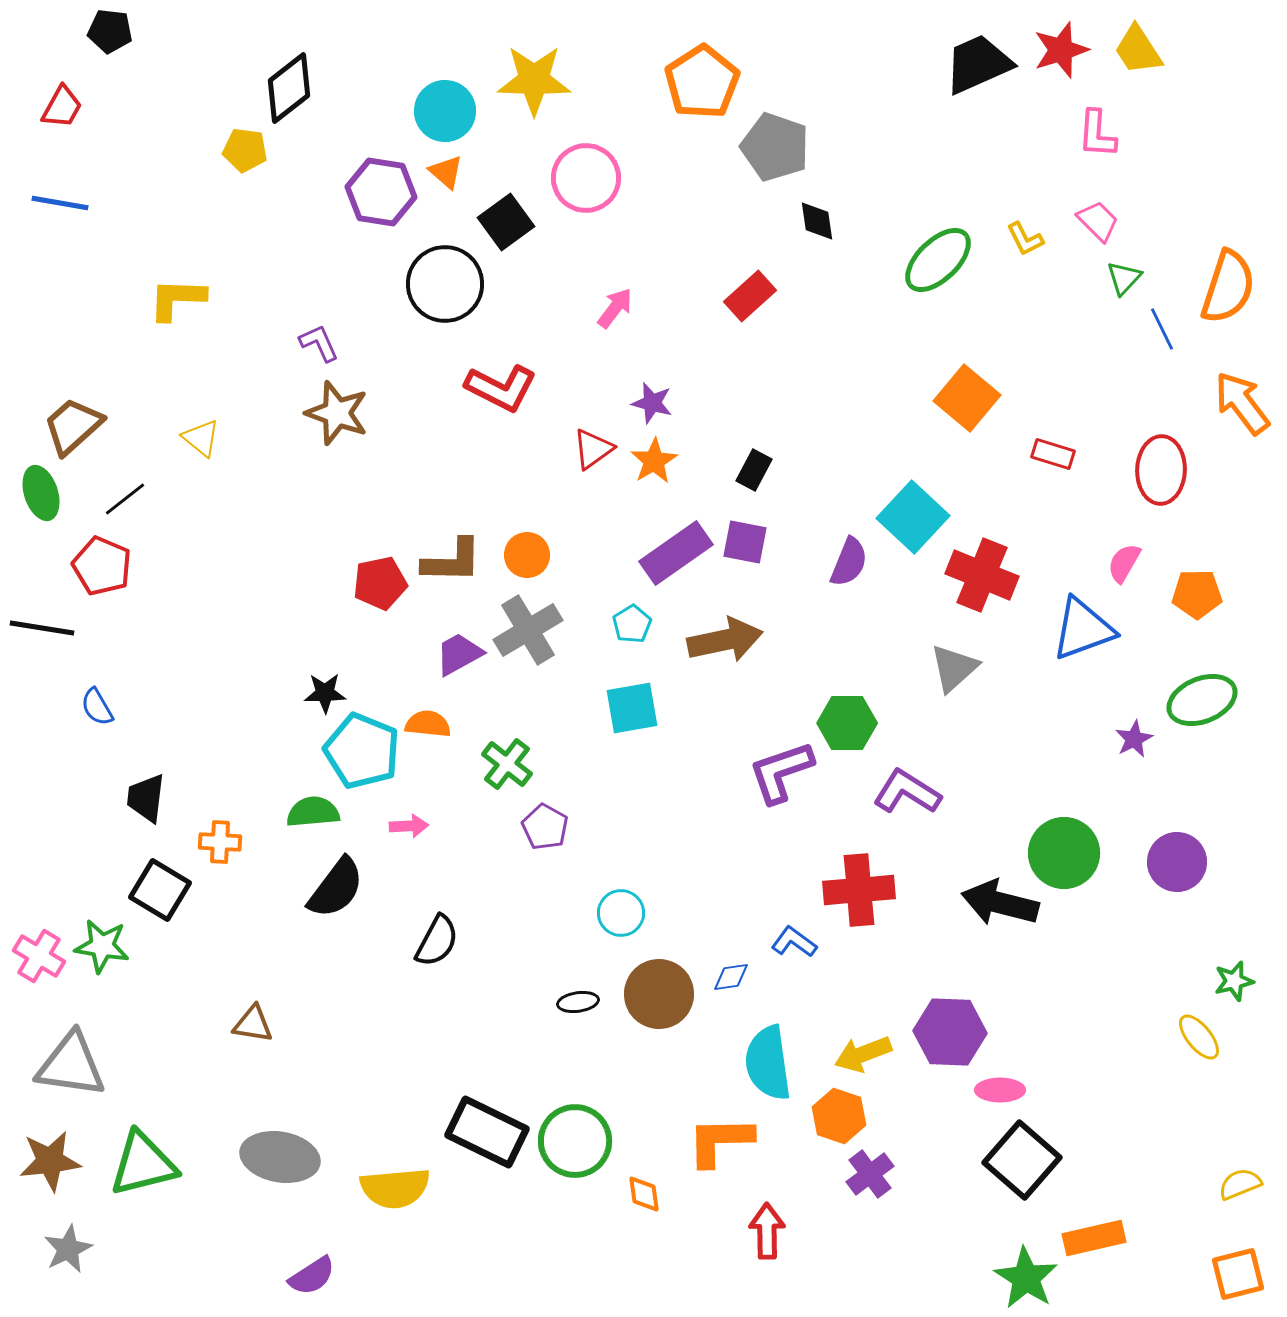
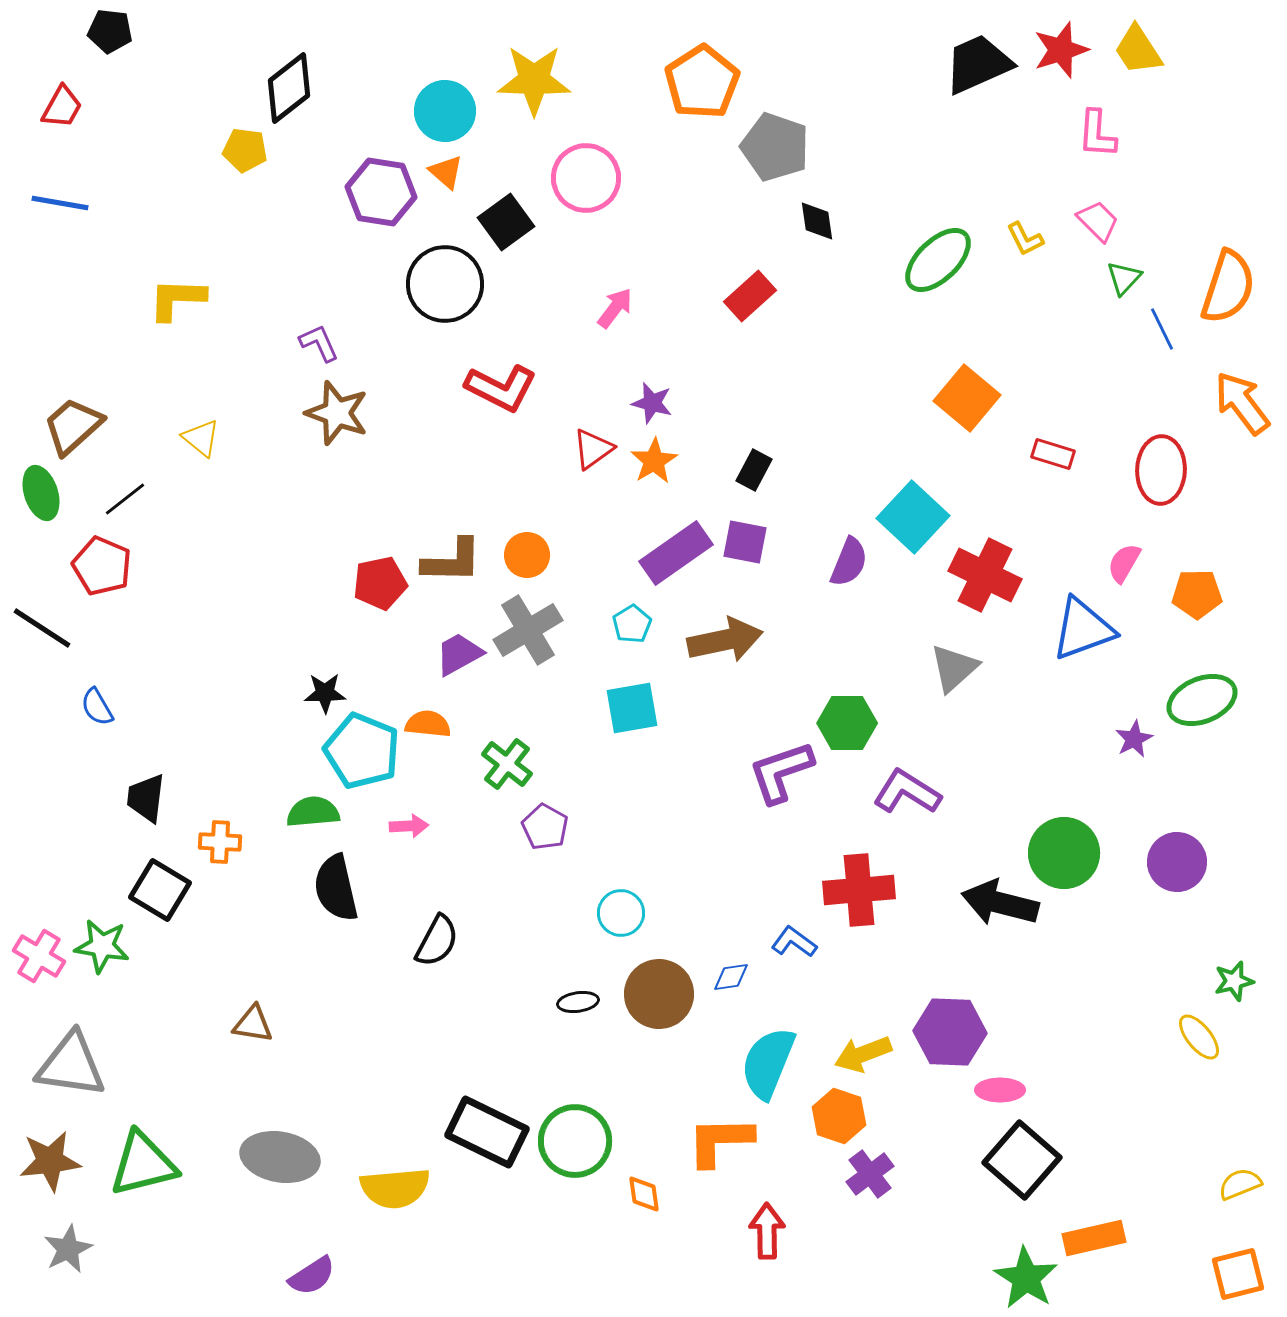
red cross at (982, 575): moved 3 px right; rotated 4 degrees clockwise
black line at (42, 628): rotated 24 degrees clockwise
black semicircle at (336, 888): rotated 130 degrees clockwise
cyan semicircle at (768, 1063): rotated 30 degrees clockwise
